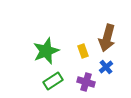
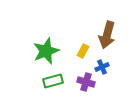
brown arrow: moved 3 px up
yellow rectangle: rotated 48 degrees clockwise
blue cross: moved 4 px left; rotated 16 degrees clockwise
green rectangle: rotated 18 degrees clockwise
